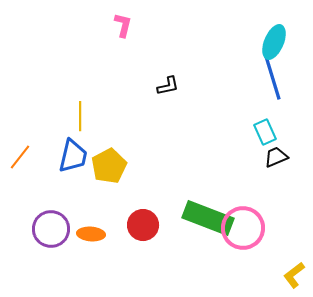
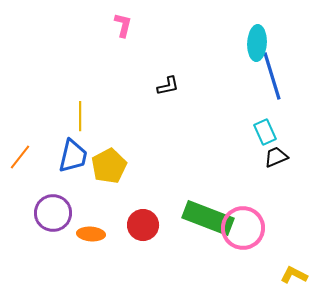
cyan ellipse: moved 17 px left, 1 px down; rotated 20 degrees counterclockwise
purple circle: moved 2 px right, 16 px up
yellow L-shape: rotated 64 degrees clockwise
